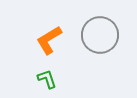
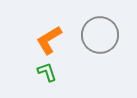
green L-shape: moved 7 px up
